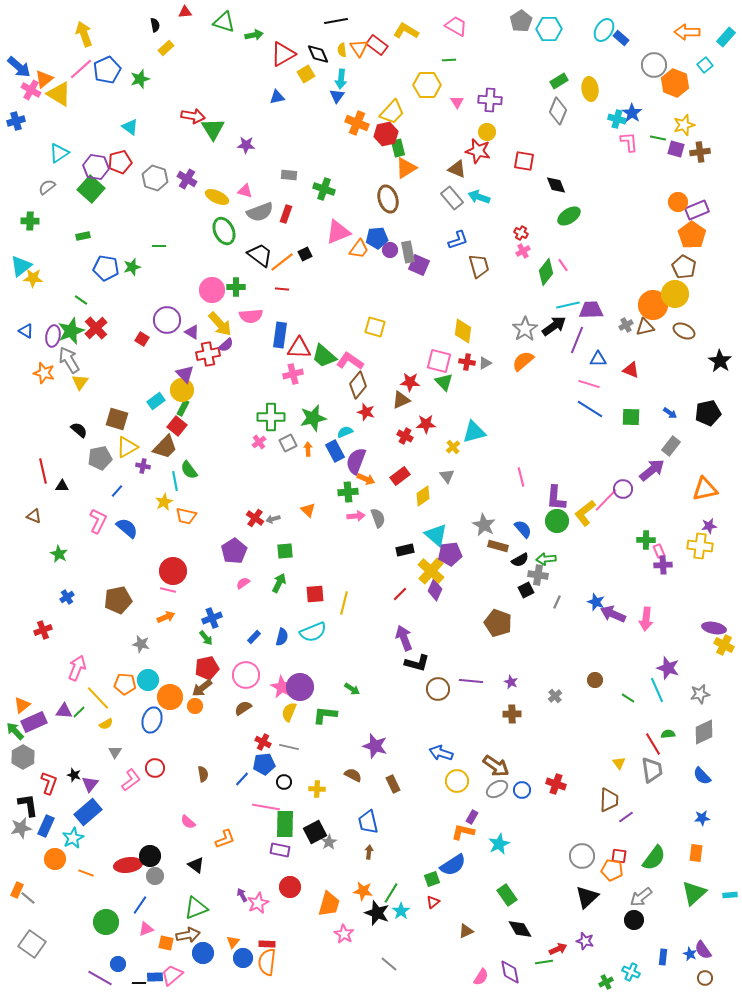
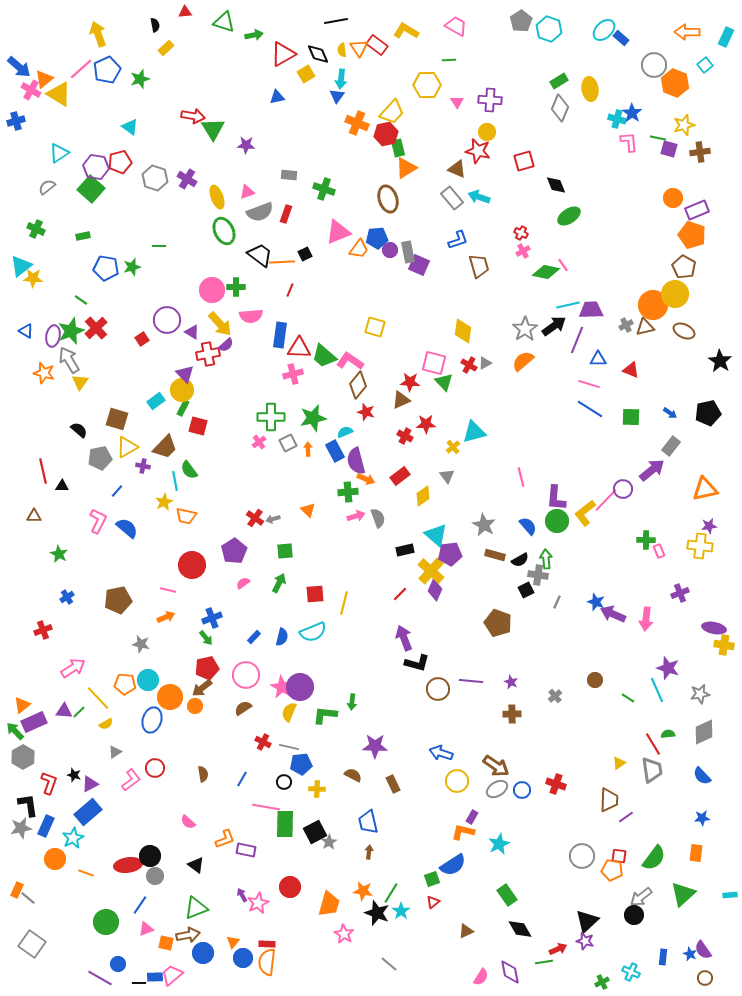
cyan hexagon at (549, 29): rotated 20 degrees clockwise
cyan ellipse at (604, 30): rotated 15 degrees clockwise
yellow arrow at (84, 34): moved 14 px right
cyan rectangle at (726, 37): rotated 18 degrees counterclockwise
gray diamond at (558, 111): moved 2 px right, 3 px up
purple square at (676, 149): moved 7 px left
red square at (524, 161): rotated 25 degrees counterclockwise
pink triangle at (245, 191): moved 2 px right, 1 px down; rotated 35 degrees counterclockwise
yellow ellipse at (217, 197): rotated 45 degrees clockwise
orange circle at (678, 202): moved 5 px left, 4 px up
green cross at (30, 221): moved 6 px right, 8 px down; rotated 24 degrees clockwise
orange pentagon at (692, 235): rotated 16 degrees counterclockwise
orange line at (282, 262): rotated 35 degrees clockwise
green diamond at (546, 272): rotated 64 degrees clockwise
red line at (282, 289): moved 8 px right, 1 px down; rotated 72 degrees counterclockwise
red square at (142, 339): rotated 24 degrees clockwise
pink square at (439, 361): moved 5 px left, 2 px down
red cross at (467, 362): moved 2 px right, 3 px down; rotated 21 degrees clockwise
red square at (177, 426): moved 21 px right; rotated 24 degrees counterclockwise
purple semicircle at (356, 461): rotated 36 degrees counterclockwise
brown triangle at (34, 516): rotated 21 degrees counterclockwise
pink arrow at (356, 516): rotated 12 degrees counterclockwise
blue semicircle at (523, 529): moved 5 px right, 3 px up
brown rectangle at (498, 546): moved 3 px left, 9 px down
green arrow at (546, 559): rotated 90 degrees clockwise
purple cross at (663, 565): moved 17 px right, 28 px down; rotated 18 degrees counterclockwise
red circle at (173, 571): moved 19 px right, 6 px up
yellow cross at (724, 645): rotated 18 degrees counterclockwise
pink arrow at (77, 668): moved 4 px left; rotated 35 degrees clockwise
green arrow at (352, 689): moved 13 px down; rotated 63 degrees clockwise
purple star at (375, 746): rotated 15 degrees counterclockwise
gray triangle at (115, 752): rotated 24 degrees clockwise
yellow triangle at (619, 763): rotated 32 degrees clockwise
blue pentagon at (264, 764): moved 37 px right
blue line at (242, 779): rotated 14 degrees counterclockwise
purple triangle at (90, 784): rotated 24 degrees clockwise
purple rectangle at (280, 850): moved 34 px left
green triangle at (694, 893): moved 11 px left, 1 px down
black triangle at (587, 897): moved 24 px down
black circle at (634, 920): moved 5 px up
green cross at (606, 982): moved 4 px left
